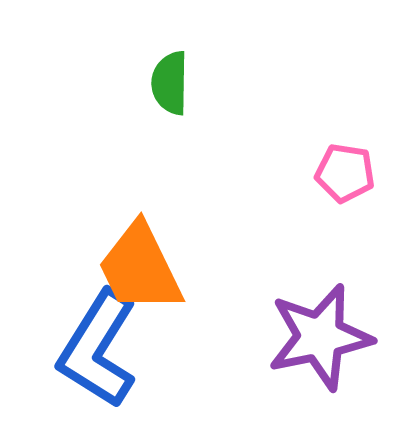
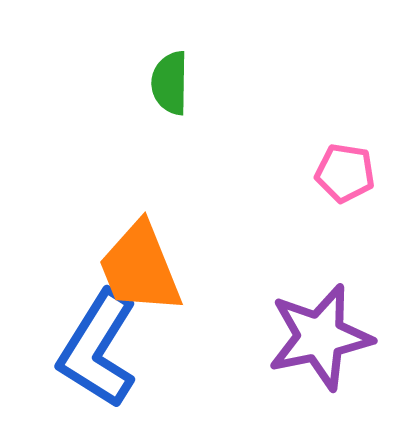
orange trapezoid: rotated 4 degrees clockwise
